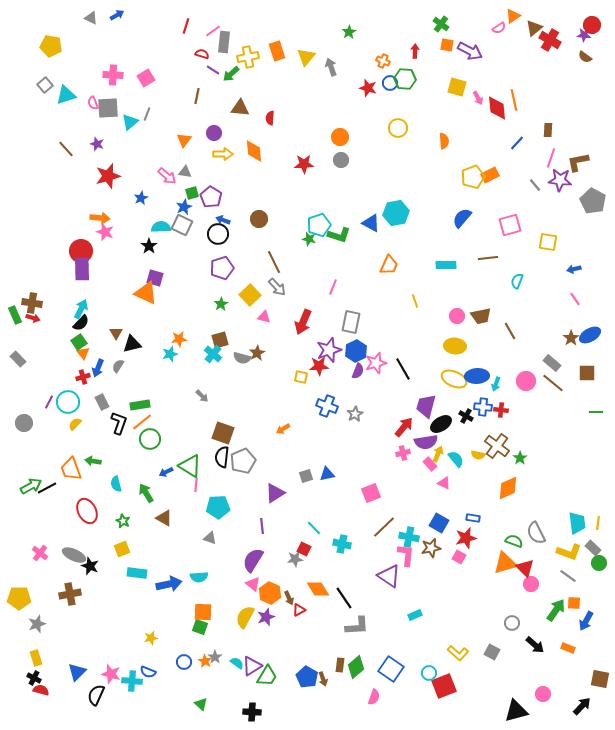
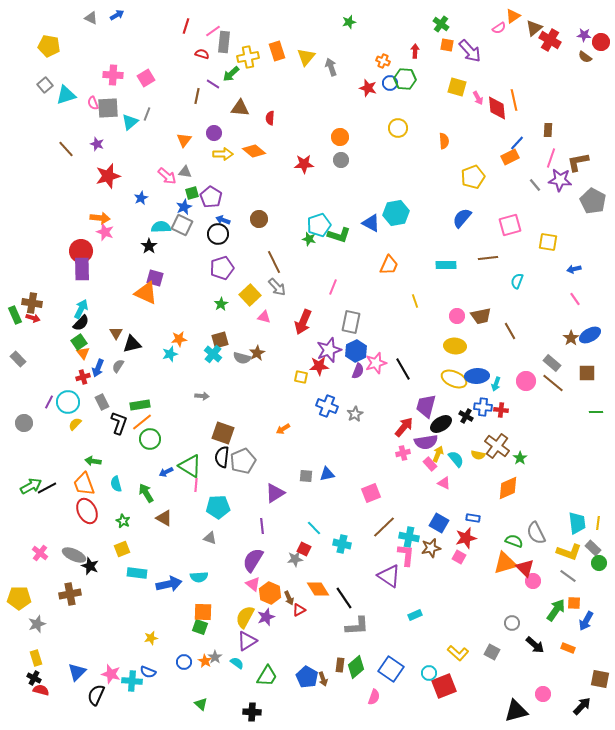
red circle at (592, 25): moved 9 px right, 17 px down
green star at (349, 32): moved 10 px up; rotated 16 degrees clockwise
yellow pentagon at (51, 46): moved 2 px left
purple arrow at (470, 51): rotated 20 degrees clockwise
purple line at (213, 70): moved 14 px down
orange diamond at (254, 151): rotated 45 degrees counterclockwise
orange rectangle at (490, 175): moved 20 px right, 18 px up
gray arrow at (202, 396): rotated 40 degrees counterclockwise
orange trapezoid at (71, 469): moved 13 px right, 15 px down
gray square at (306, 476): rotated 24 degrees clockwise
pink circle at (531, 584): moved 2 px right, 3 px up
purple triangle at (252, 666): moved 5 px left, 25 px up
